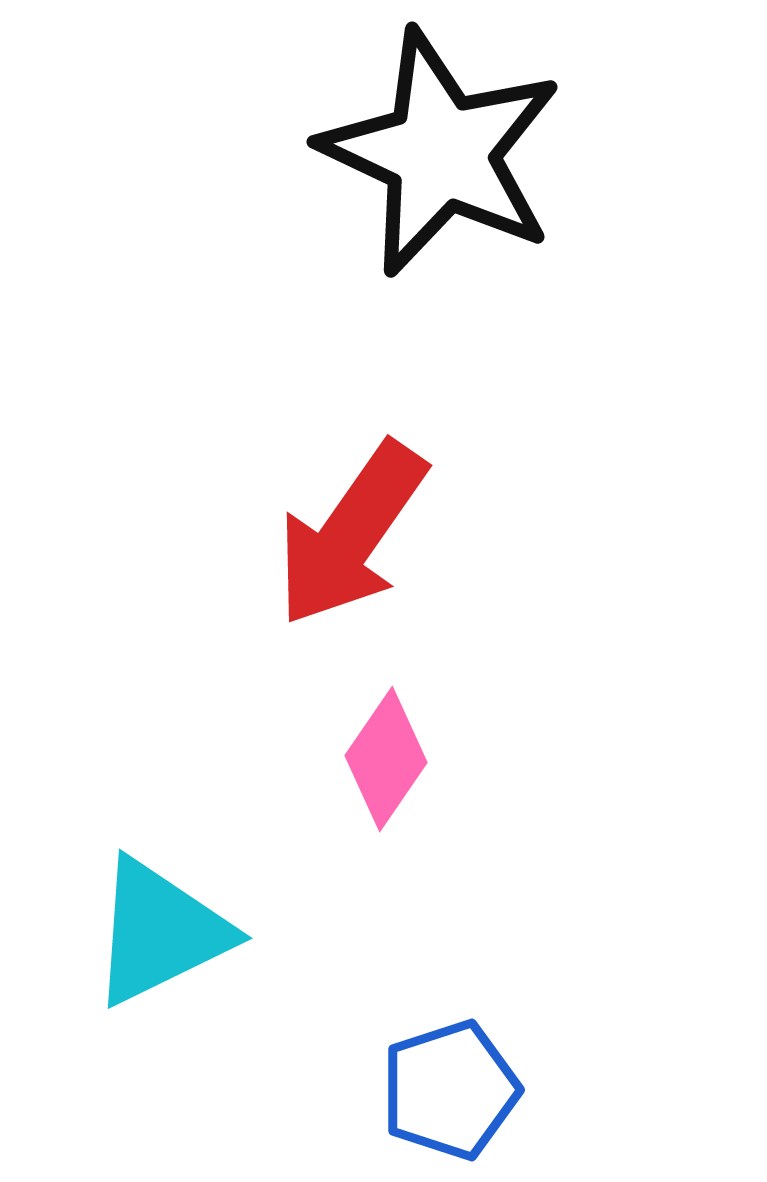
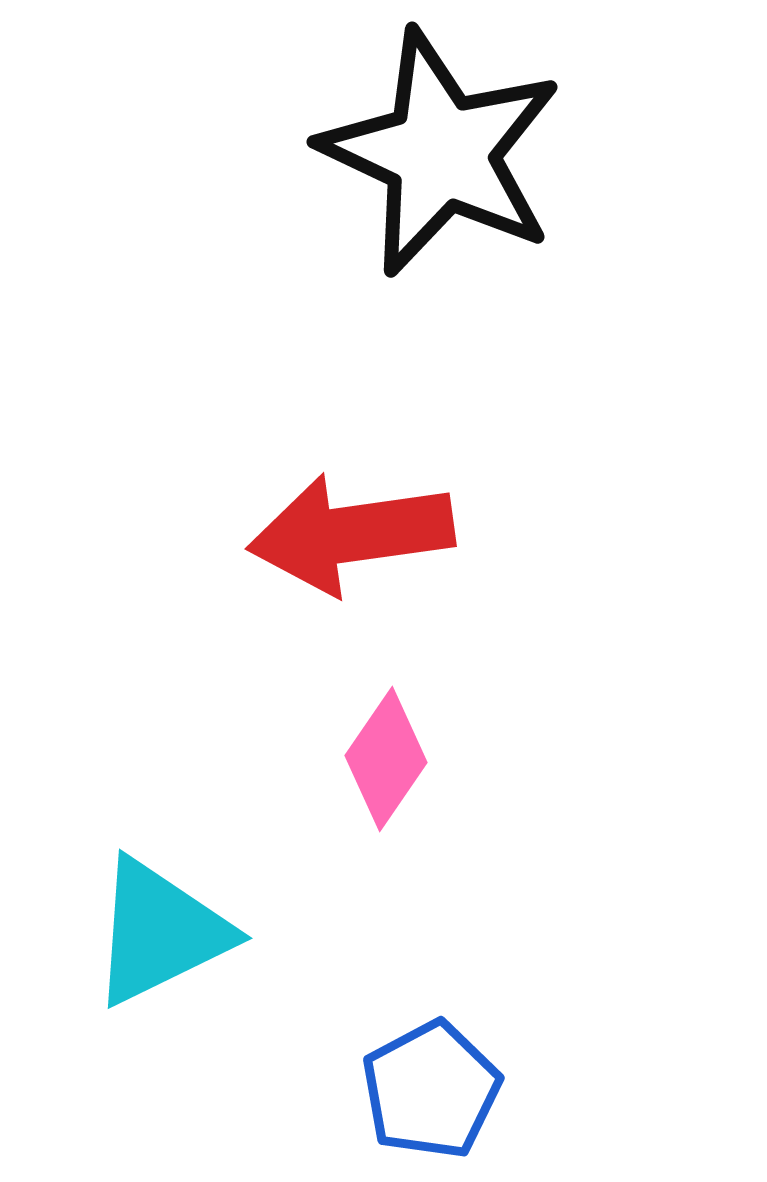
red arrow: rotated 47 degrees clockwise
blue pentagon: moved 19 px left; rotated 10 degrees counterclockwise
